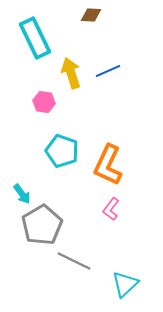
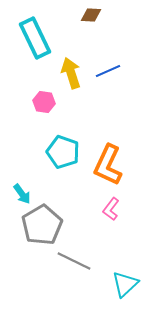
cyan pentagon: moved 1 px right, 1 px down
